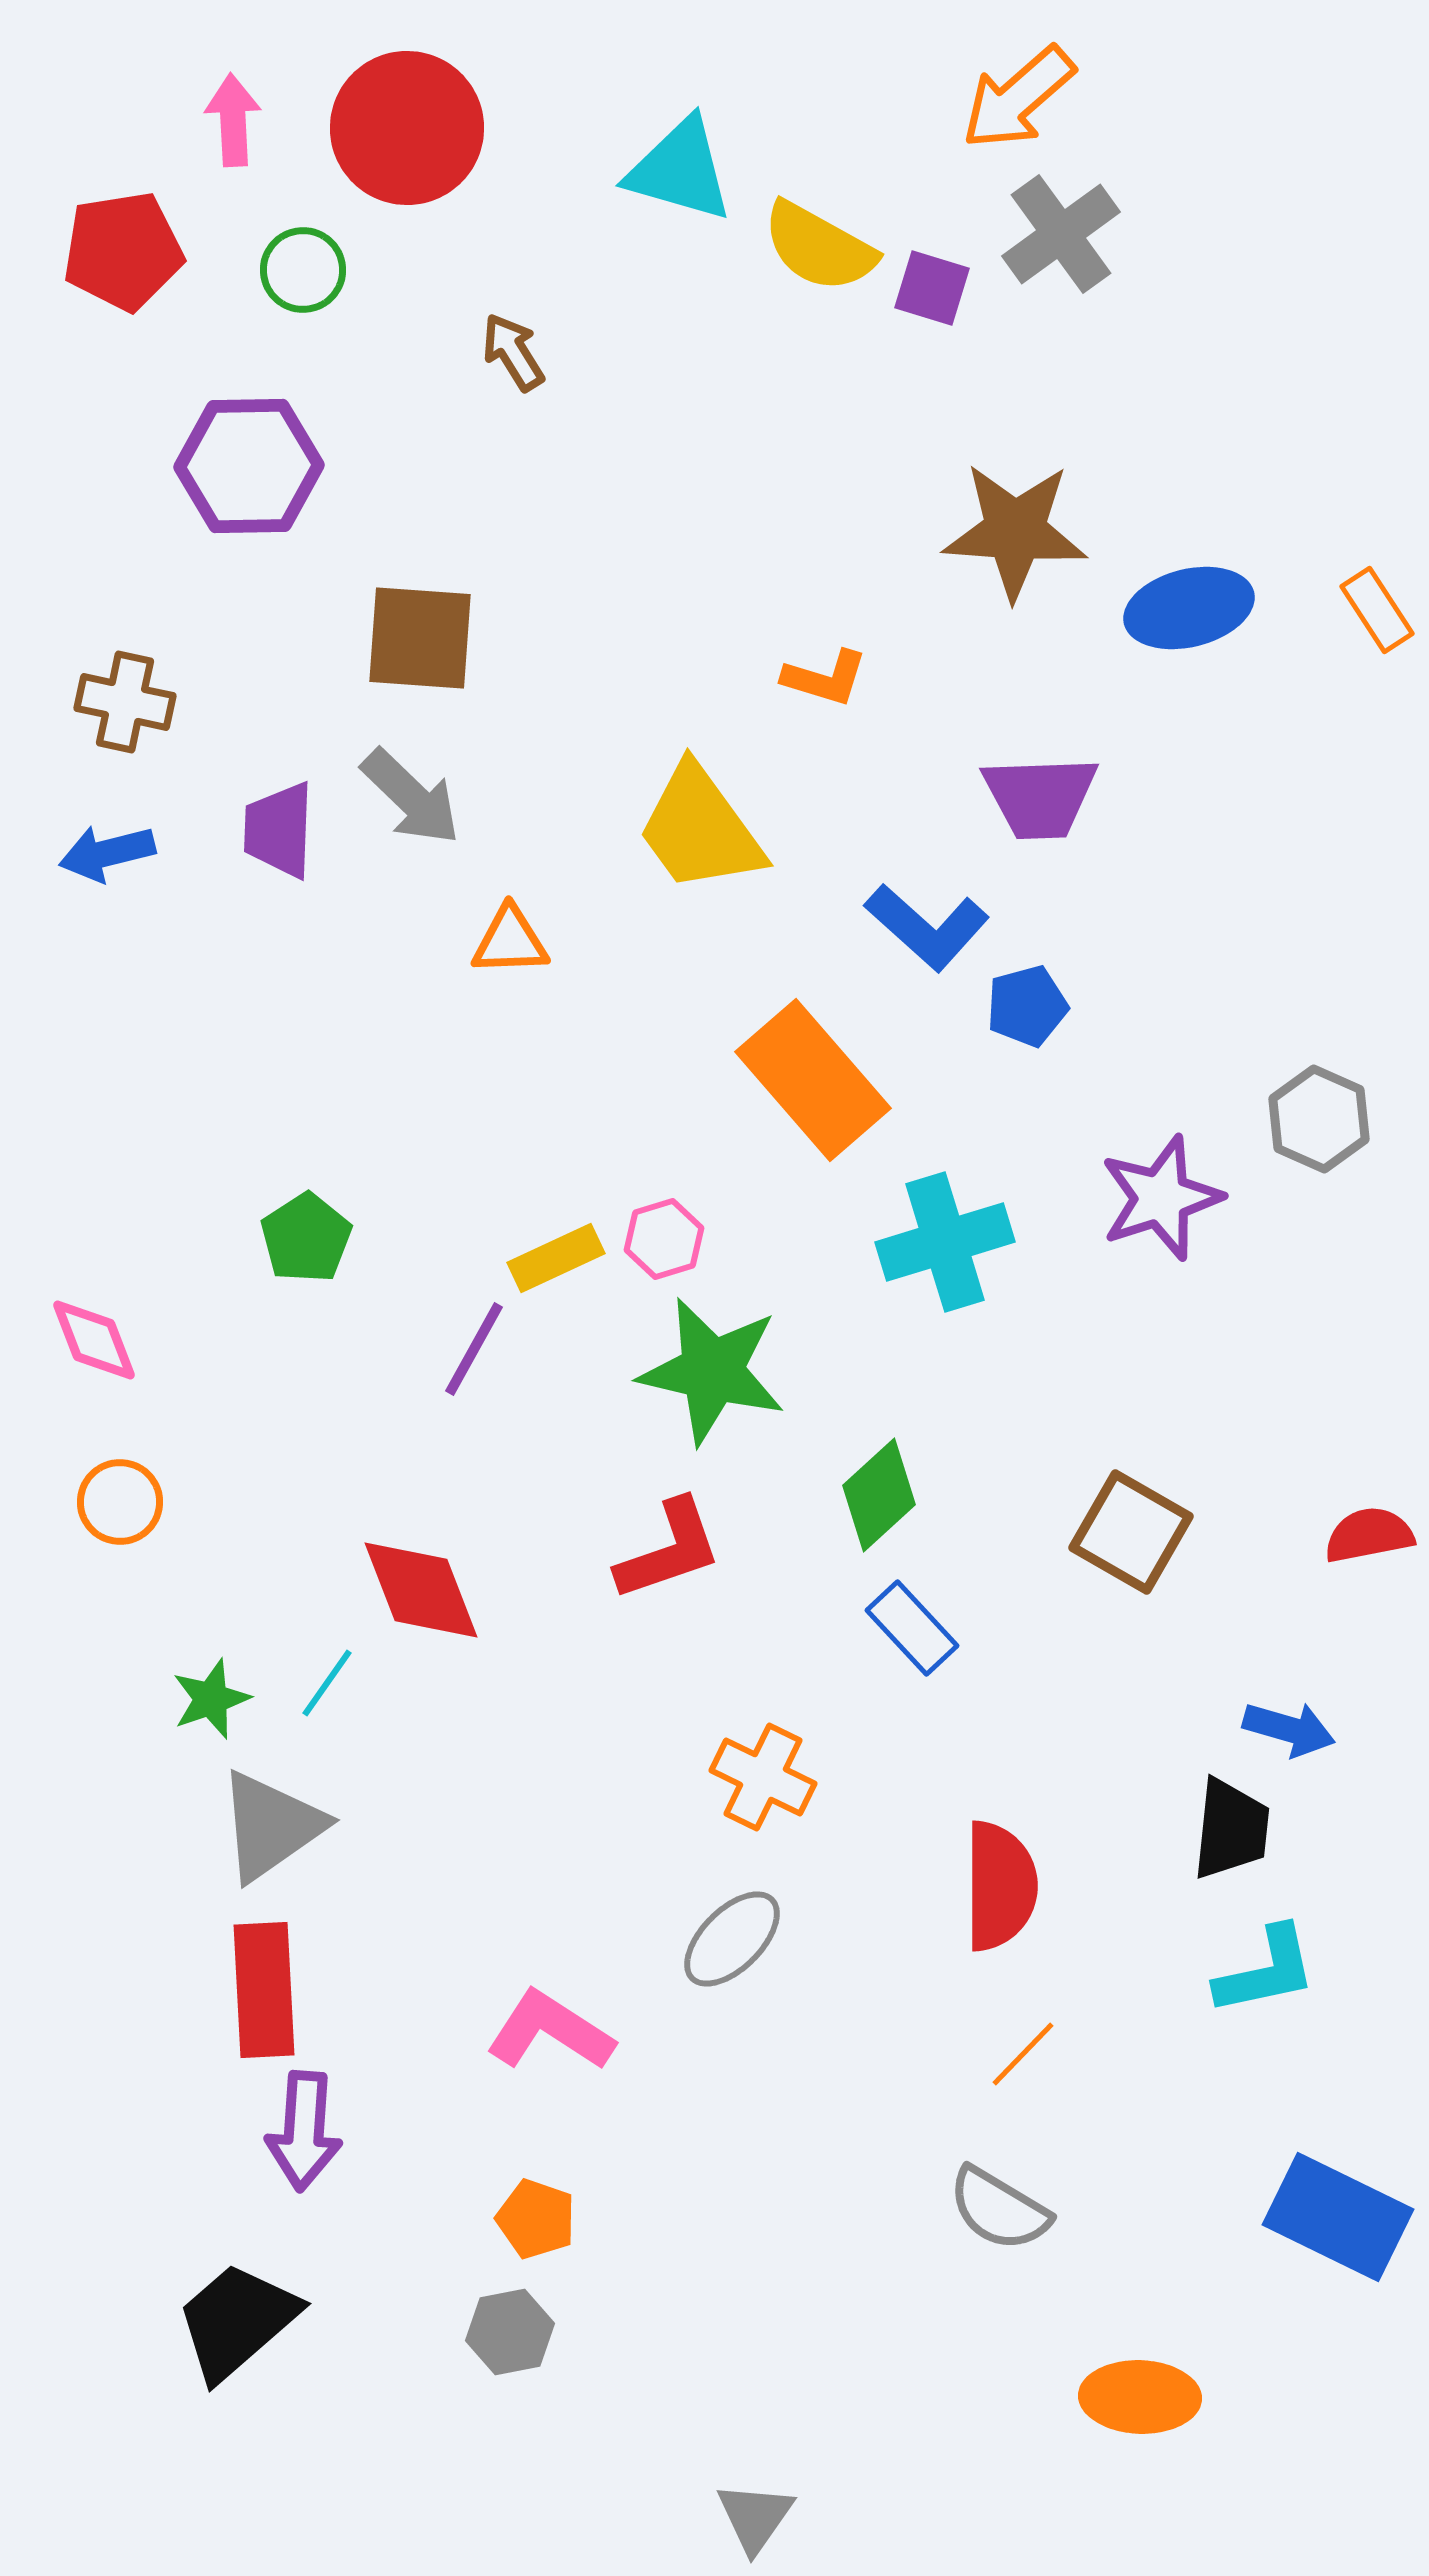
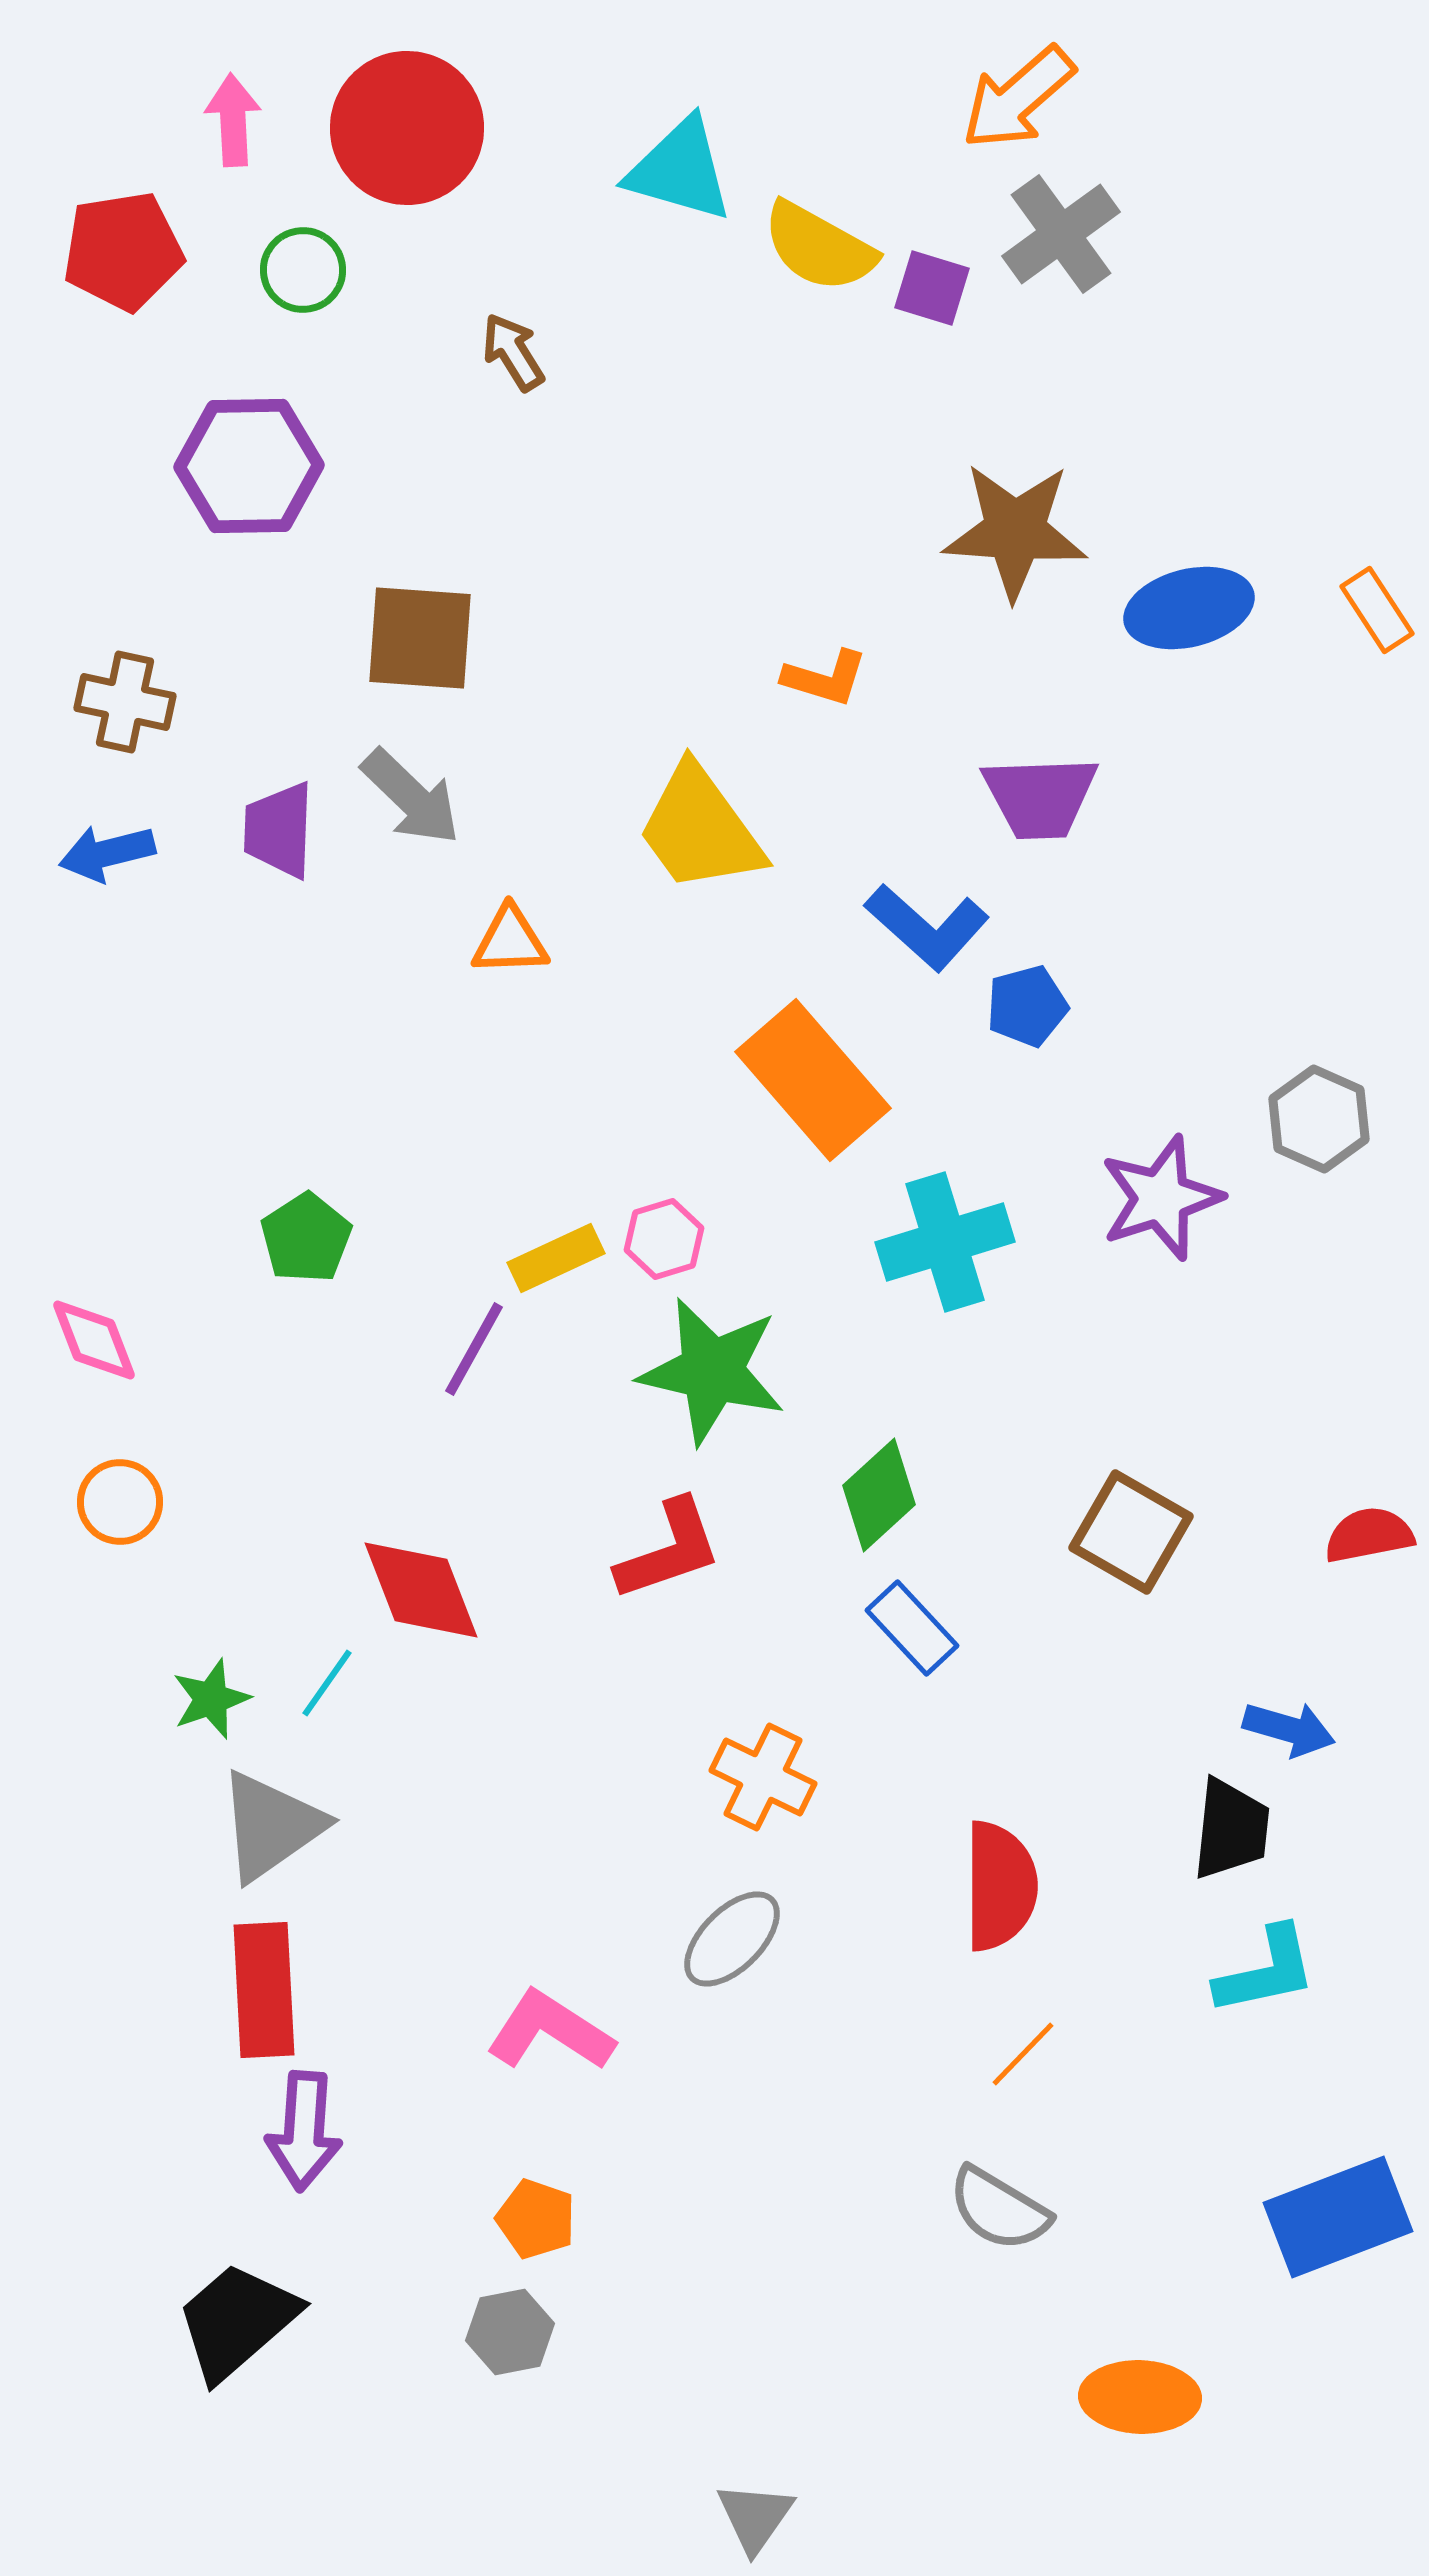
blue rectangle at (1338, 2217): rotated 47 degrees counterclockwise
